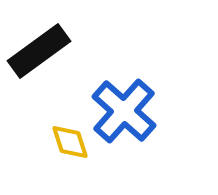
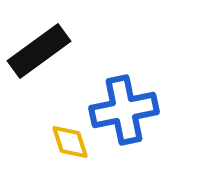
blue cross: moved 1 px up; rotated 36 degrees clockwise
